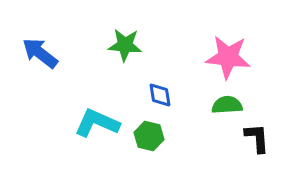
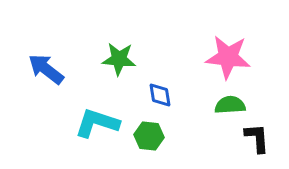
green star: moved 6 px left, 14 px down
blue arrow: moved 6 px right, 16 px down
green semicircle: moved 3 px right
cyan L-shape: rotated 6 degrees counterclockwise
green hexagon: rotated 8 degrees counterclockwise
